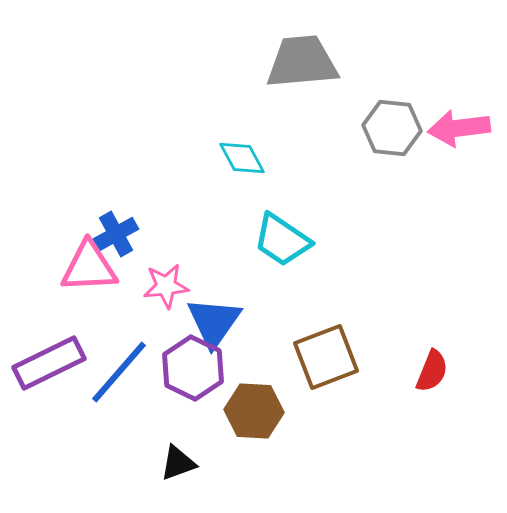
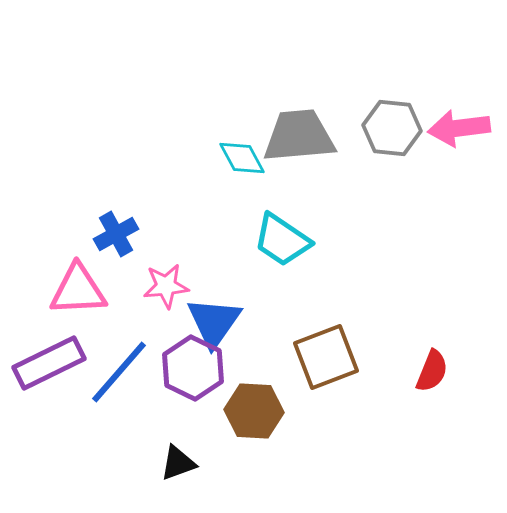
gray trapezoid: moved 3 px left, 74 px down
pink triangle: moved 11 px left, 23 px down
